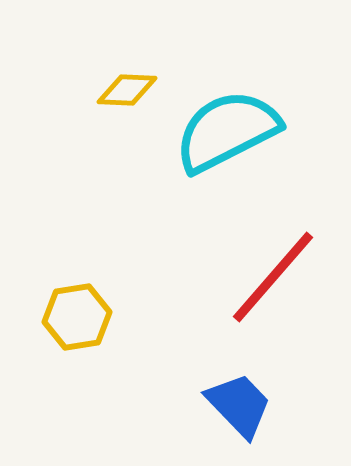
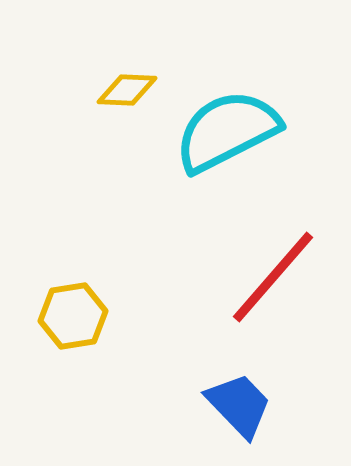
yellow hexagon: moved 4 px left, 1 px up
